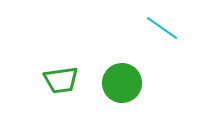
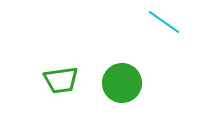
cyan line: moved 2 px right, 6 px up
